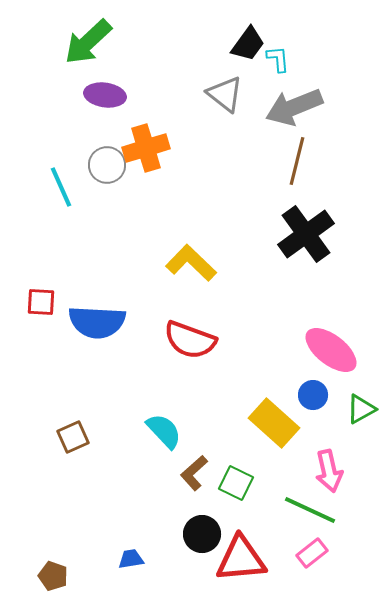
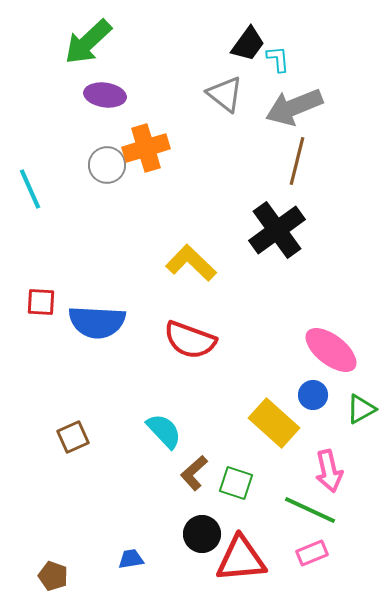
cyan line: moved 31 px left, 2 px down
black cross: moved 29 px left, 4 px up
green square: rotated 8 degrees counterclockwise
pink rectangle: rotated 16 degrees clockwise
